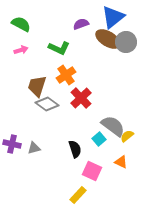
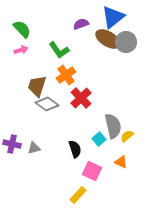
green semicircle: moved 1 px right, 5 px down; rotated 18 degrees clockwise
green L-shape: moved 2 px down; rotated 30 degrees clockwise
gray semicircle: rotated 40 degrees clockwise
